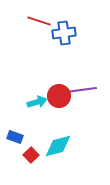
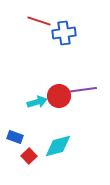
red square: moved 2 px left, 1 px down
